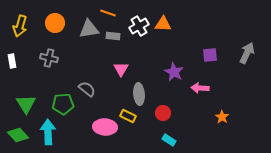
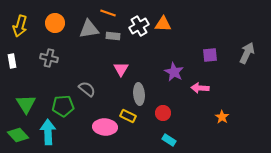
green pentagon: moved 2 px down
